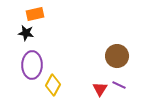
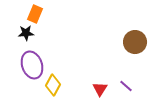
orange rectangle: rotated 54 degrees counterclockwise
black star: rotated 14 degrees counterclockwise
brown circle: moved 18 px right, 14 px up
purple ellipse: rotated 20 degrees counterclockwise
purple line: moved 7 px right, 1 px down; rotated 16 degrees clockwise
